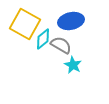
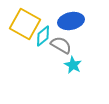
cyan diamond: moved 3 px up
